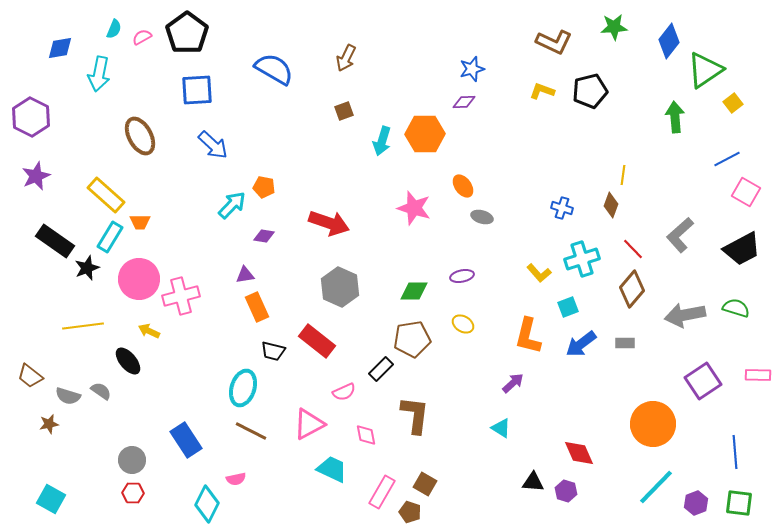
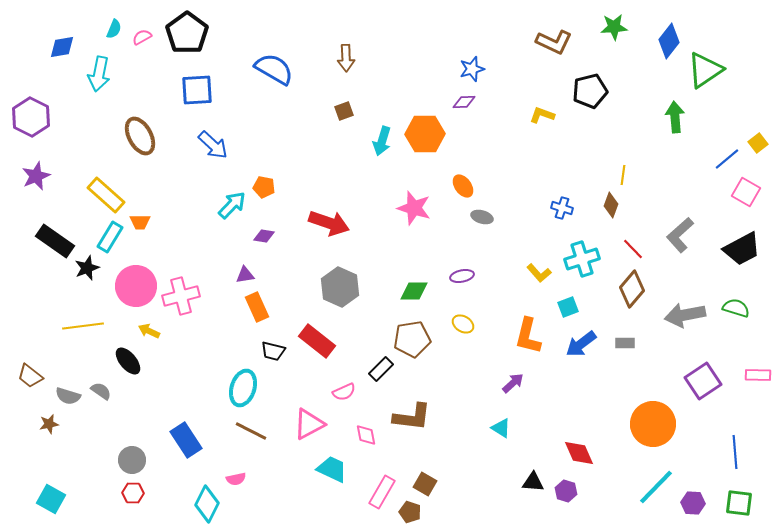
blue diamond at (60, 48): moved 2 px right, 1 px up
brown arrow at (346, 58): rotated 28 degrees counterclockwise
yellow L-shape at (542, 91): moved 24 px down
yellow square at (733, 103): moved 25 px right, 40 px down
blue line at (727, 159): rotated 12 degrees counterclockwise
pink circle at (139, 279): moved 3 px left, 7 px down
brown L-shape at (415, 415): moved 3 px left, 2 px down; rotated 90 degrees clockwise
purple hexagon at (696, 503): moved 3 px left; rotated 25 degrees clockwise
